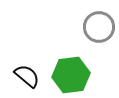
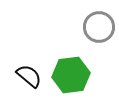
black semicircle: moved 2 px right
